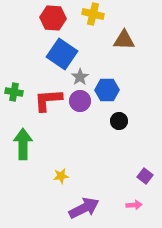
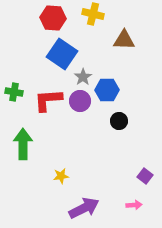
gray star: moved 3 px right
